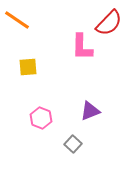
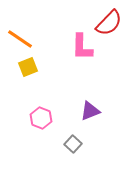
orange line: moved 3 px right, 19 px down
yellow square: rotated 18 degrees counterclockwise
